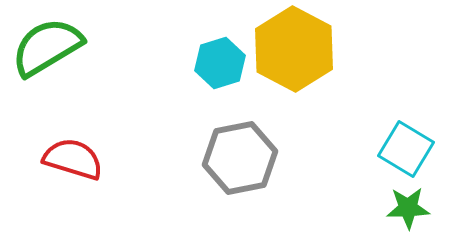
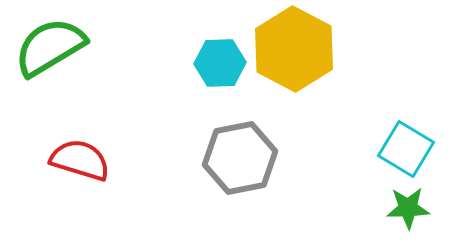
green semicircle: moved 3 px right
cyan hexagon: rotated 15 degrees clockwise
red semicircle: moved 7 px right, 1 px down
